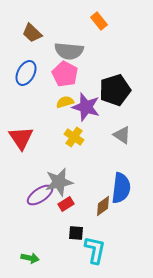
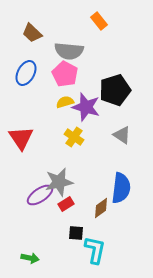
brown diamond: moved 2 px left, 2 px down
